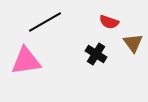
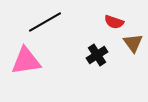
red semicircle: moved 5 px right
black cross: moved 1 px right, 1 px down; rotated 25 degrees clockwise
